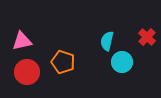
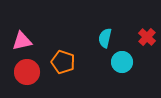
cyan semicircle: moved 2 px left, 3 px up
